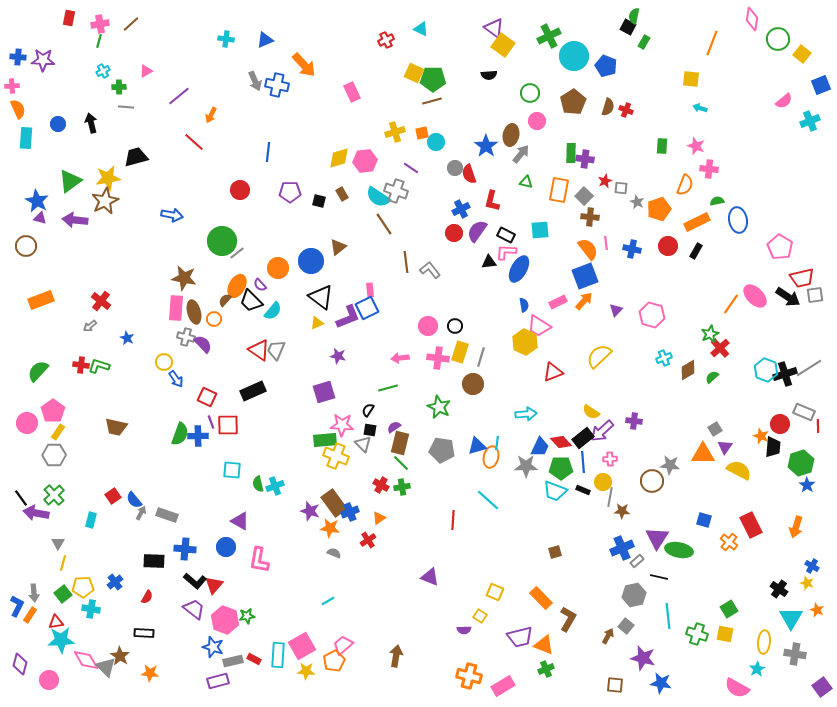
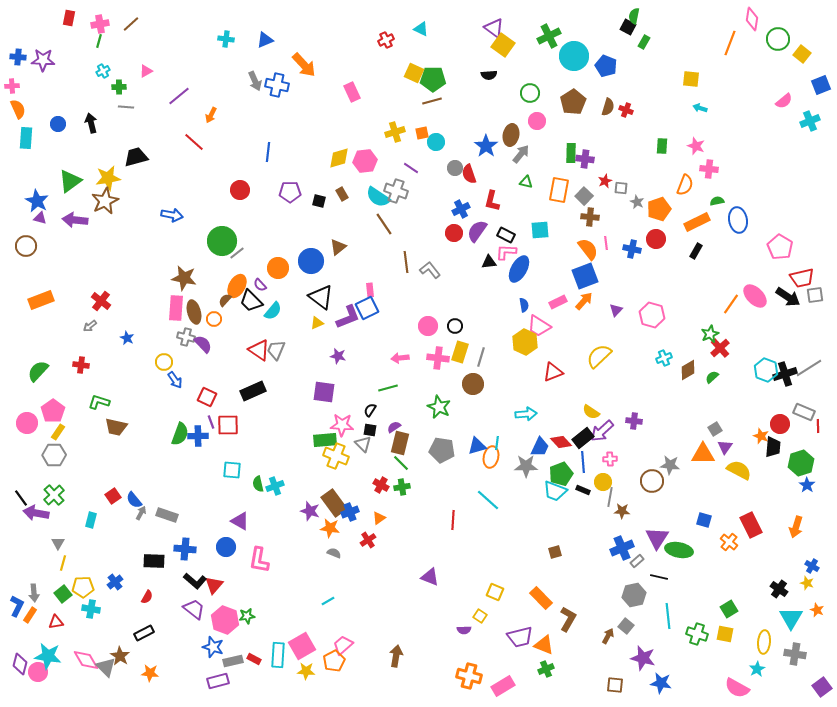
orange line at (712, 43): moved 18 px right
red circle at (668, 246): moved 12 px left, 7 px up
green L-shape at (99, 366): moved 36 px down
blue arrow at (176, 379): moved 1 px left, 1 px down
purple square at (324, 392): rotated 25 degrees clockwise
black semicircle at (368, 410): moved 2 px right
green pentagon at (561, 468): moved 6 px down; rotated 20 degrees counterclockwise
black rectangle at (144, 633): rotated 30 degrees counterclockwise
cyan star at (61, 640): moved 13 px left, 16 px down; rotated 12 degrees clockwise
pink circle at (49, 680): moved 11 px left, 8 px up
